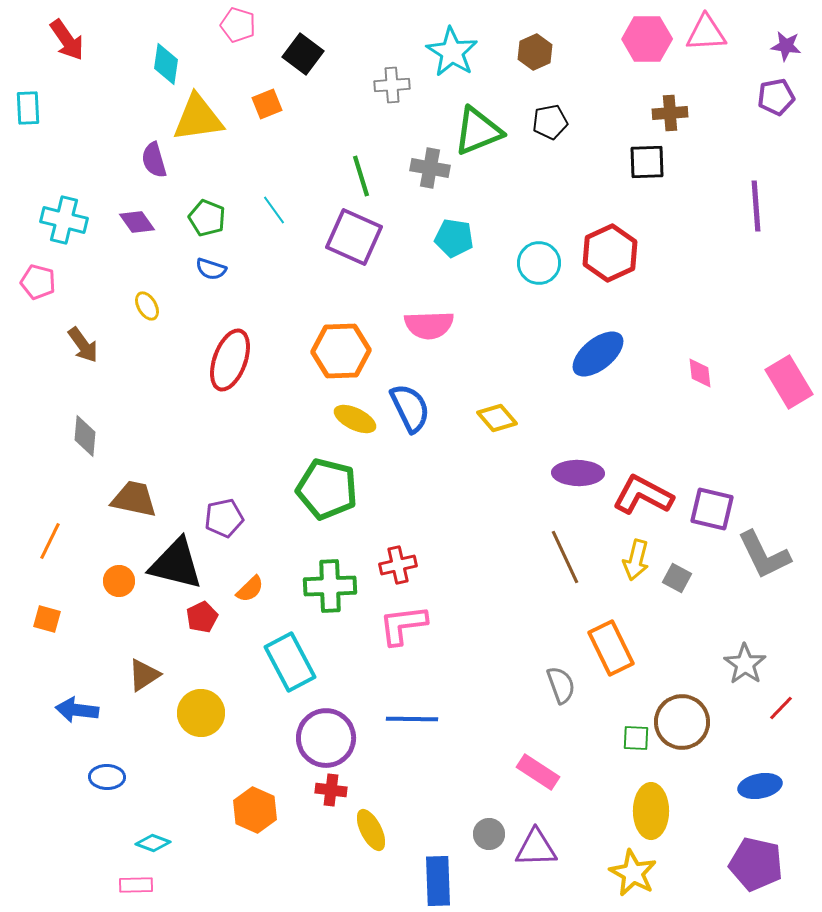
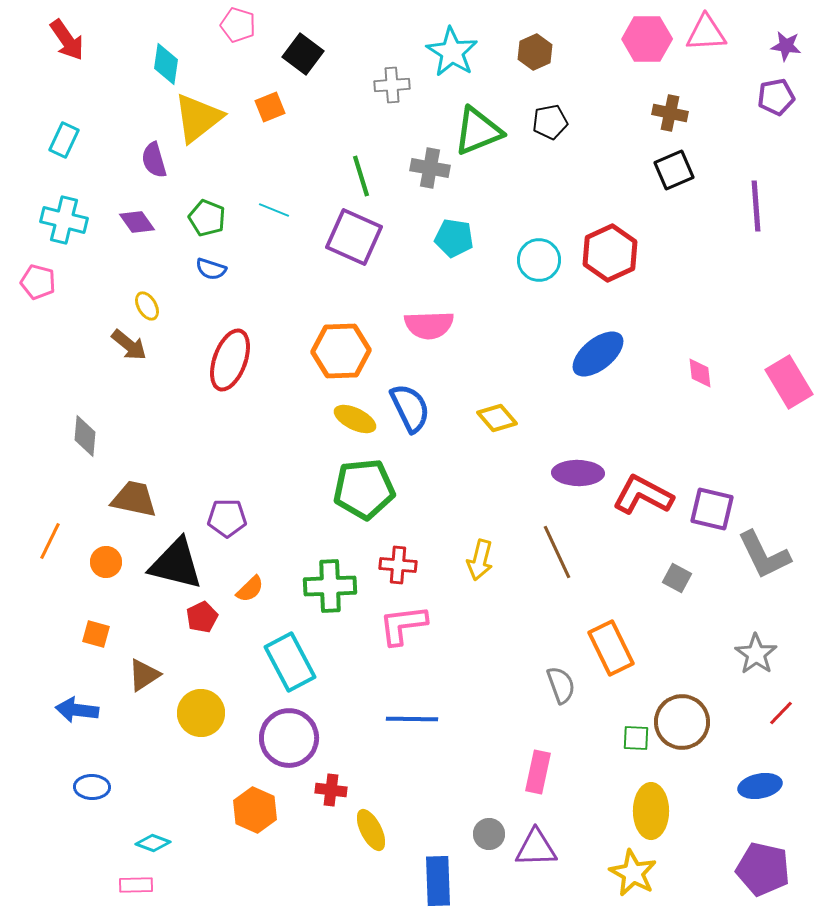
orange square at (267, 104): moved 3 px right, 3 px down
cyan rectangle at (28, 108): moved 36 px right, 32 px down; rotated 28 degrees clockwise
brown cross at (670, 113): rotated 16 degrees clockwise
yellow triangle at (198, 118): rotated 30 degrees counterclockwise
black square at (647, 162): moved 27 px right, 8 px down; rotated 21 degrees counterclockwise
cyan line at (274, 210): rotated 32 degrees counterclockwise
cyan circle at (539, 263): moved 3 px up
brown arrow at (83, 345): moved 46 px right; rotated 15 degrees counterclockwise
green pentagon at (327, 489): moved 37 px right; rotated 20 degrees counterclockwise
purple pentagon at (224, 518): moved 3 px right; rotated 12 degrees clockwise
brown line at (565, 557): moved 8 px left, 5 px up
yellow arrow at (636, 560): moved 156 px left
red cross at (398, 565): rotated 18 degrees clockwise
orange circle at (119, 581): moved 13 px left, 19 px up
orange square at (47, 619): moved 49 px right, 15 px down
gray star at (745, 664): moved 11 px right, 10 px up
red line at (781, 708): moved 5 px down
purple circle at (326, 738): moved 37 px left
pink rectangle at (538, 772): rotated 69 degrees clockwise
blue ellipse at (107, 777): moved 15 px left, 10 px down
purple pentagon at (756, 864): moved 7 px right, 5 px down
